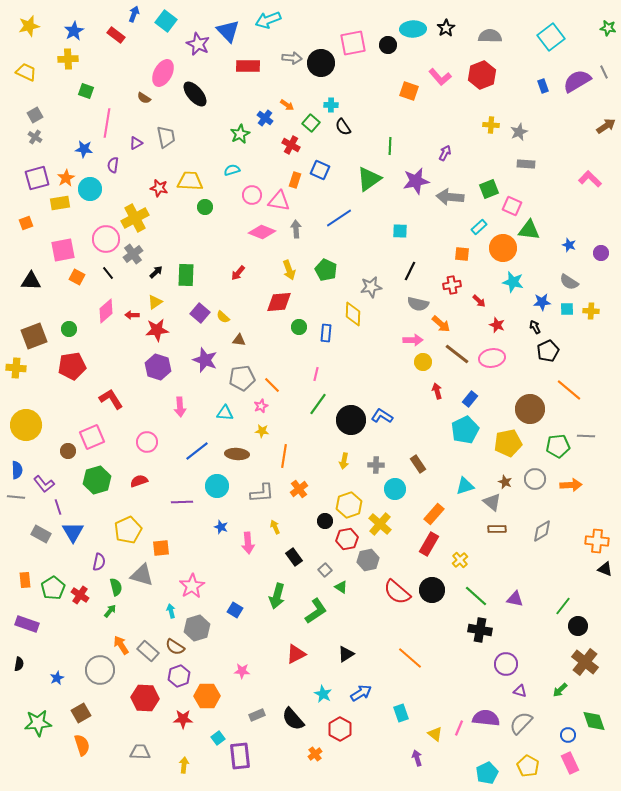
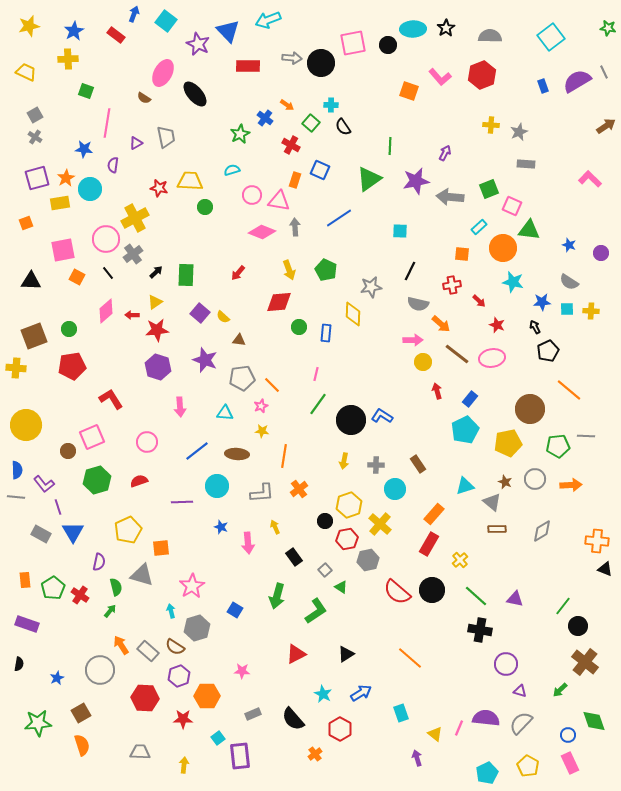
gray arrow at (296, 229): moved 1 px left, 2 px up
gray rectangle at (257, 715): moved 4 px left, 1 px up
